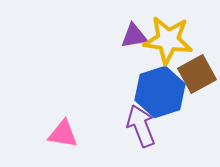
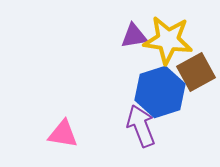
brown square: moved 1 px left, 2 px up
